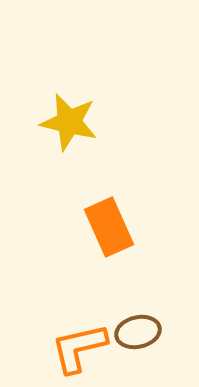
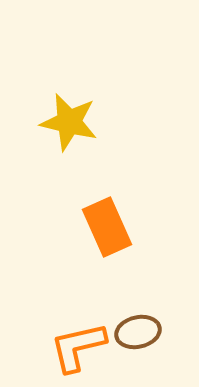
orange rectangle: moved 2 px left
orange L-shape: moved 1 px left, 1 px up
